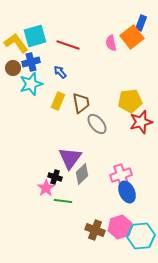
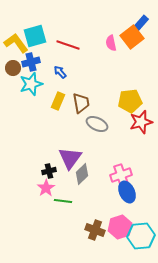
blue rectangle: rotated 21 degrees clockwise
gray ellipse: rotated 25 degrees counterclockwise
black cross: moved 6 px left, 6 px up; rotated 32 degrees counterclockwise
